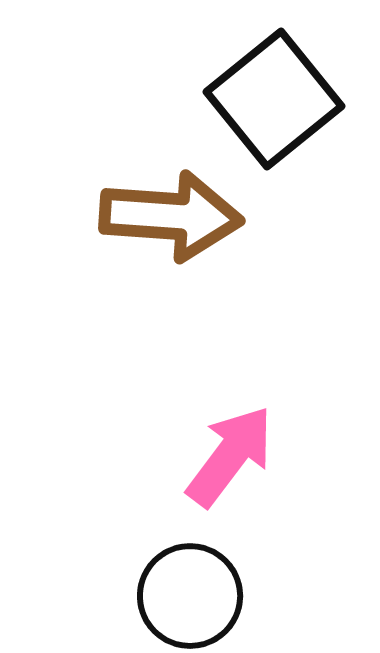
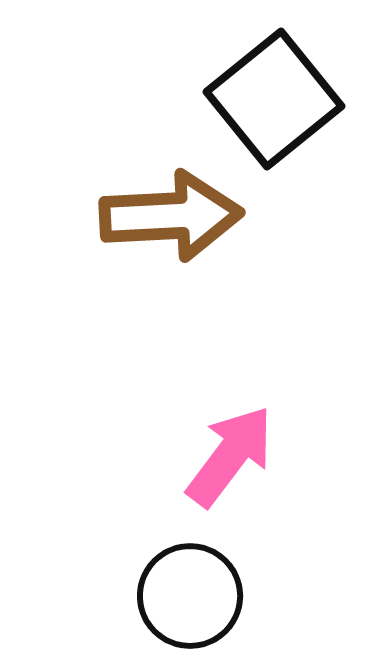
brown arrow: rotated 7 degrees counterclockwise
